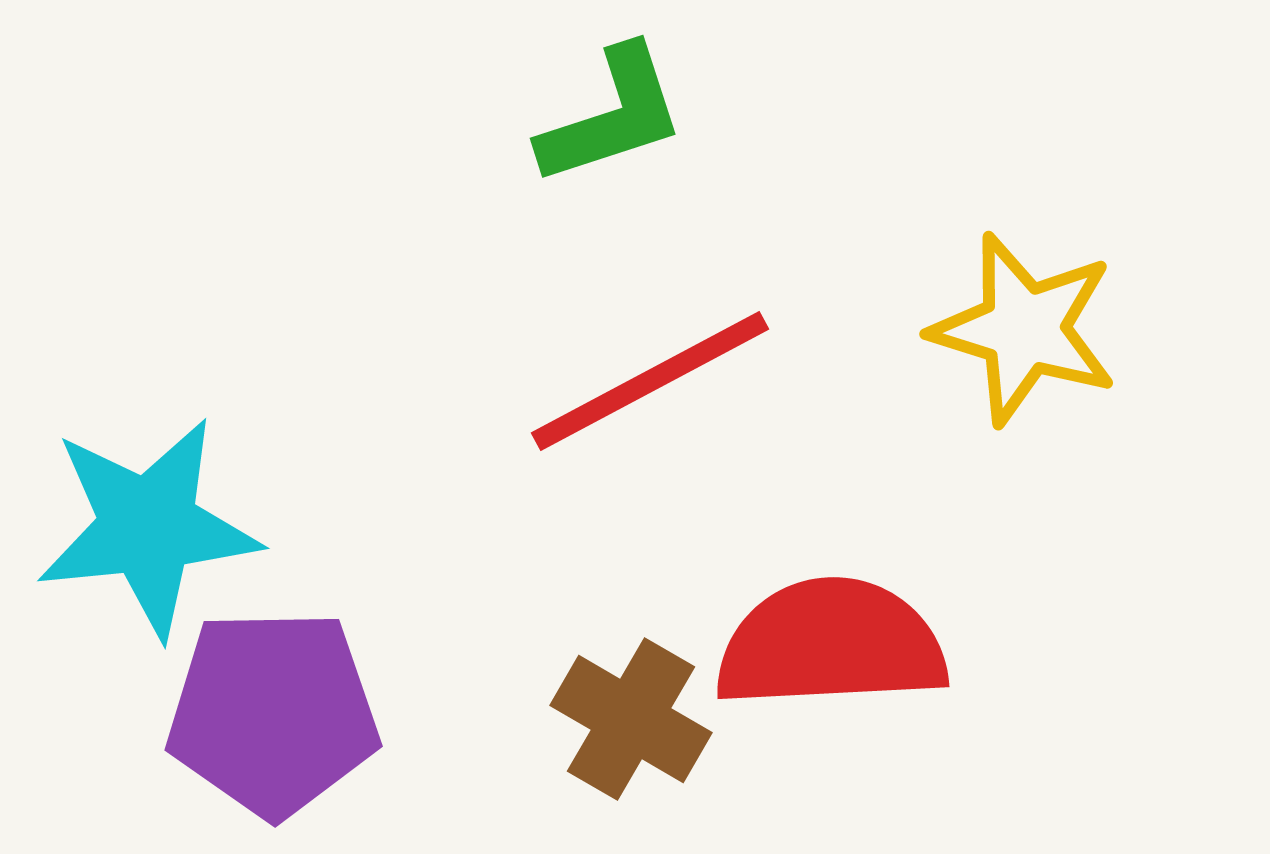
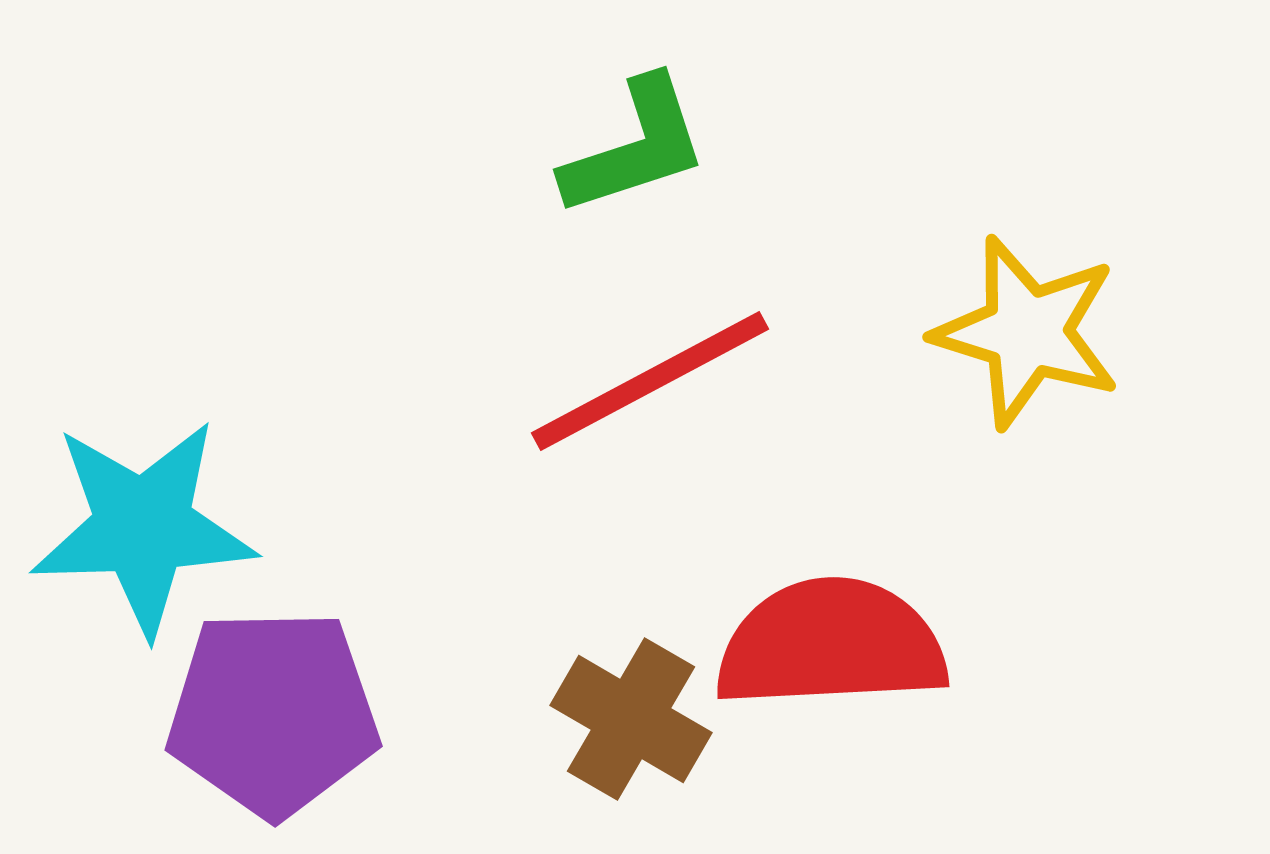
green L-shape: moved 23 px right, 31 px down
yellow star: moved 3 px right, 3 px down
cyan star: moved 5 px left; rotated 4 degrees clockwise
